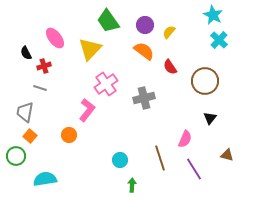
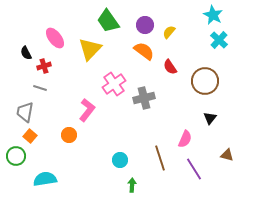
pink cross: moved 8 px right
